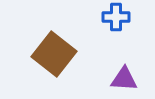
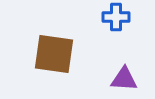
brown square: rotated 30 degrees counterclockwise
